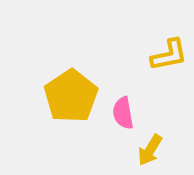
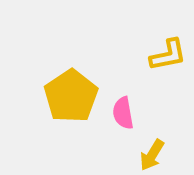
yellow L-shape: moved 1 px left
yellow arrow: moved 2 px right, 5 px down
